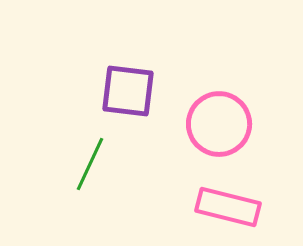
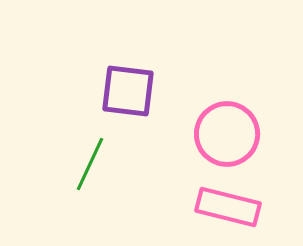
pink circle: moved 8 px right, 10 px down
